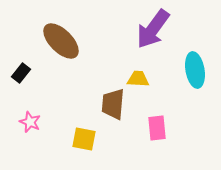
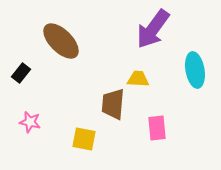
pink star: rotated 10 degrees counterclockwise
